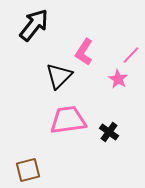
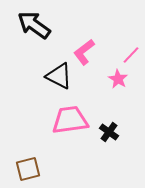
black arrow: rotated 92 degrees counterclockwise
pink L-shape: rotated 20 degrees clockwise
black triangle: rotated 48 degrees counterclockwise
pink trapezoid: moved 2 px right
brown square: moved 1 px up
